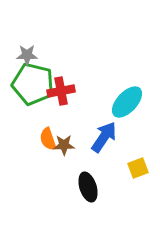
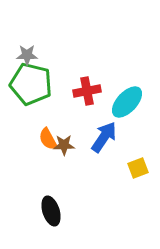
green pentagon: moved 2 px left
red cross: moved 26 px right
orange semicircle: rotated 10 degrees counterclockwise
black ellipse: moved 37 px left, 24 px down
